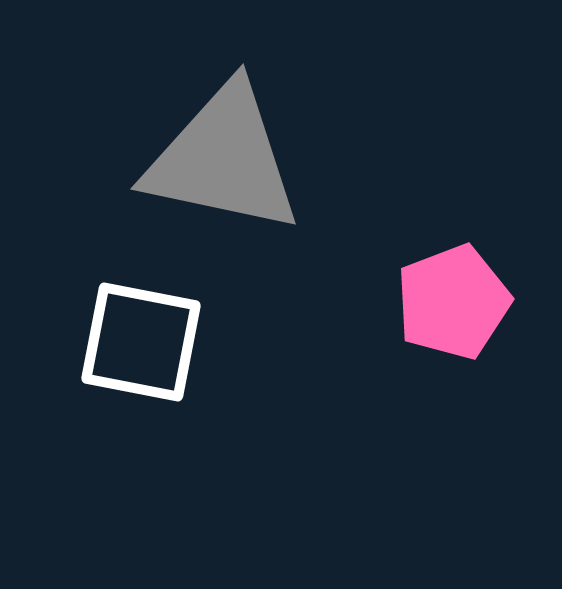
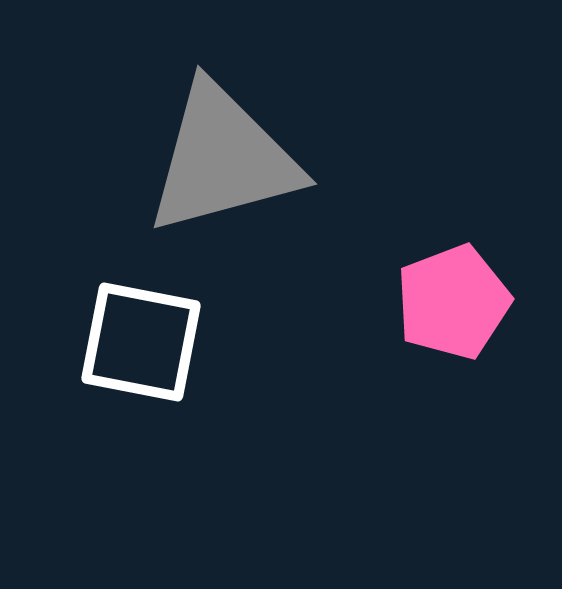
gray triangle: rotated 27 degrees counterclockwise
